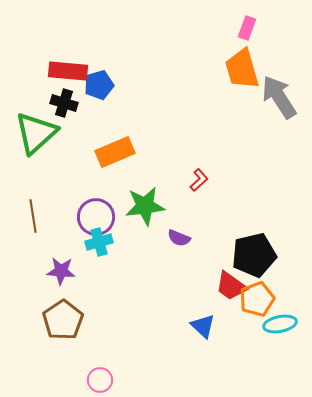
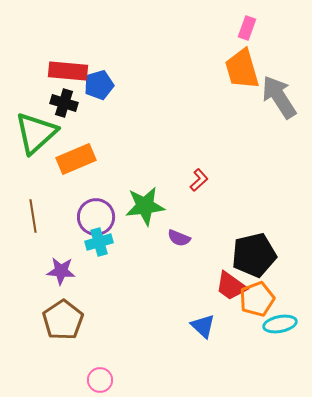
orange rectangle: moved 39 px left, 7 px down
